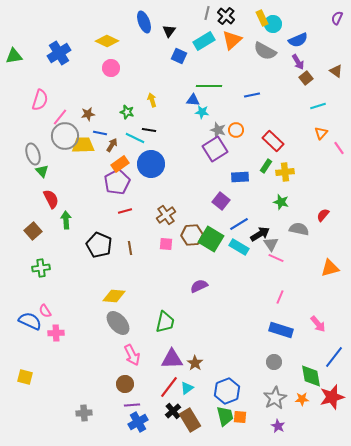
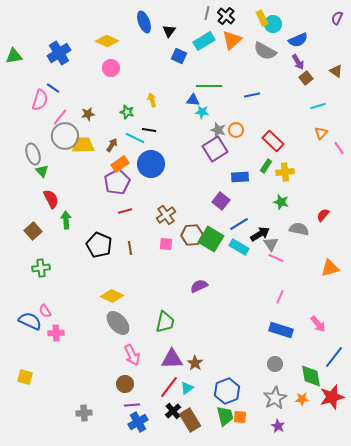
blue line at (100, 133): moved 47 px left, 45 px up; rotated 24 degrees clockwise
yellow diamond at (114, 296): moved 2 px left; rotated 20 degrees clockwise
gray circle at (274, 362): moved 1 px right, 2 px down
